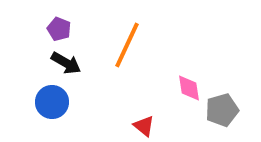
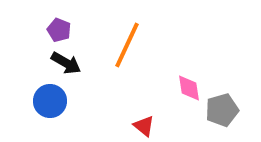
purple pentagon: moved 1 px down
blue circle: moved 2 px left, 1 px up
